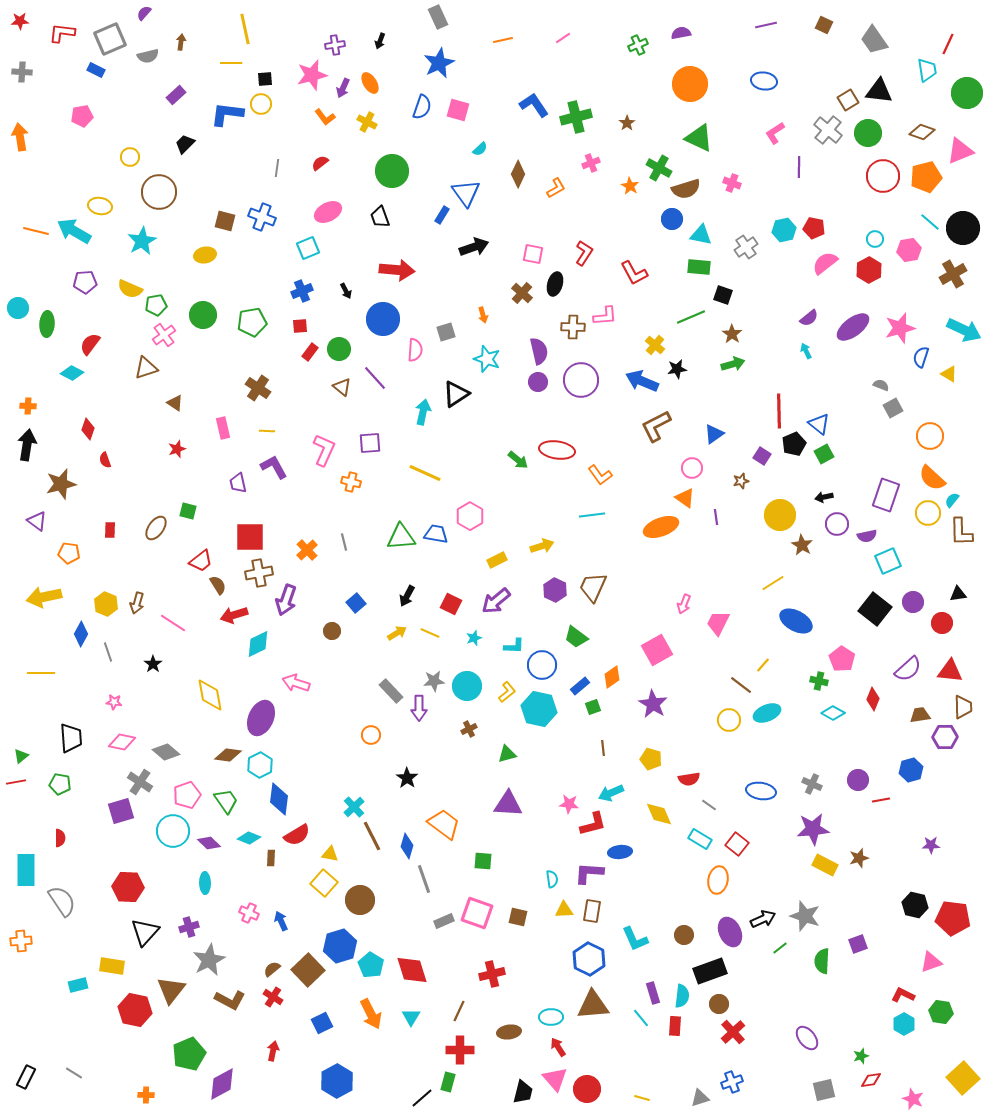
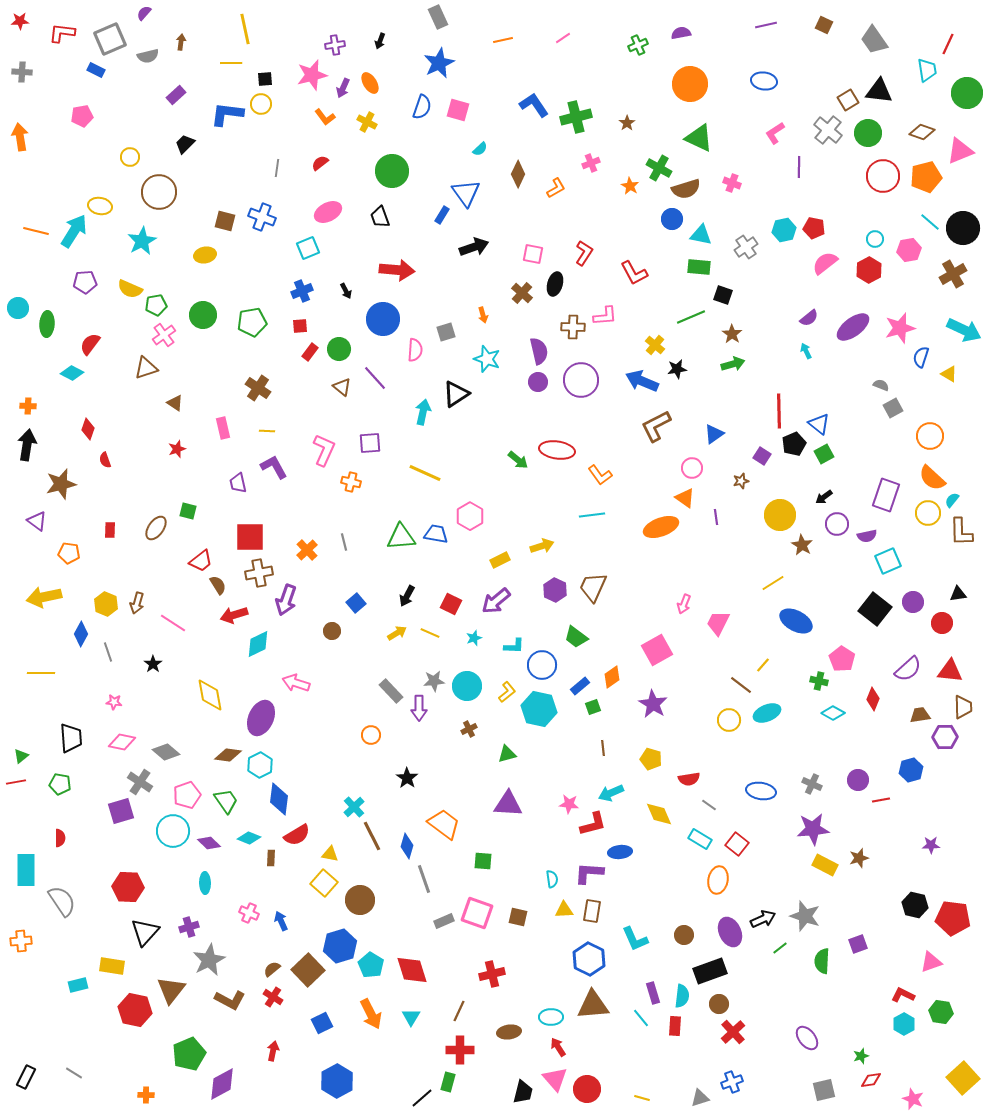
cyan arrow at (74, 231): rotated 92 degrees clockwise
black arrow at (824, 497): rotated 24 degrees counterclockwise
yellow rectangle at (497, 560): moved 3 px right
